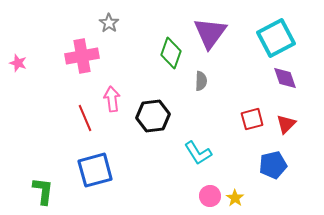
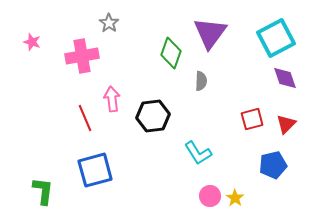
pink star: moved 14 px right, 21 px up
